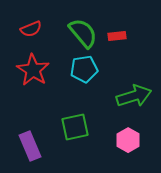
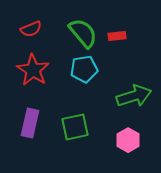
purple rectangle: moved 23 px up; rotated 36 degrees clockwise
